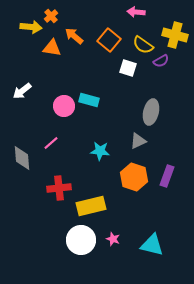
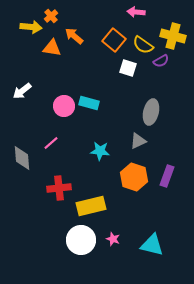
yellow cross: moved 2 px left, 1 px down
orange square: moved 5 px right
cyan rectangle: moved 3 px down
